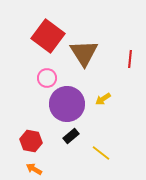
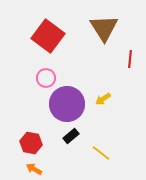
brown triangle: moved 20 px right, 25 px up
pink circle: moved 1 px left
red hexagon: moved 2 px down
